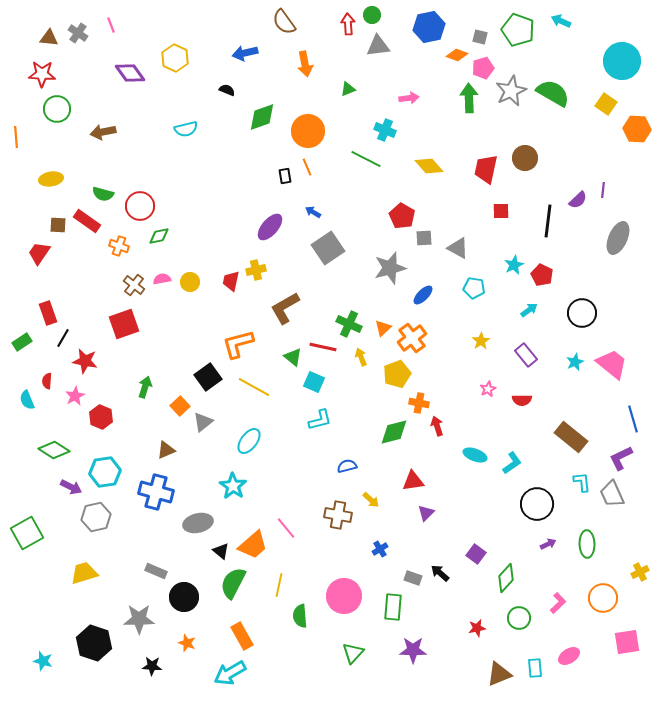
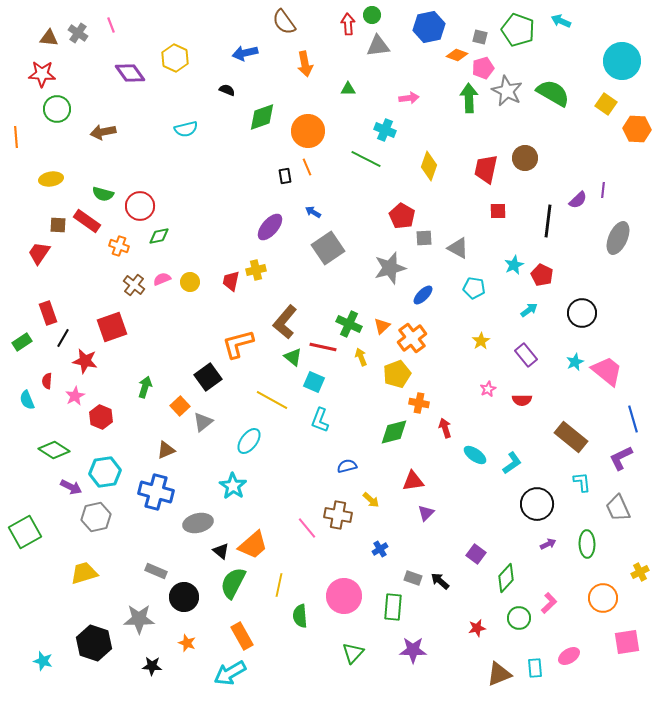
green triangle at (348, 89): rotated 21 degrees clockwise
gray star at (511, 91): moved 4 px left; rotated 20 degrees counterclockwise
yellow diamond at (429, 166): rotated 60 degrees clockwise
red square at (501, 211): moved 3 px left
pink semicircle at (162, 279): rotated 12 degrees counterclockwise
brown L-shape at (285, 308): moved 14 px down; rotated 20 degrees counterclockwise
red square at (124, 324): moved 12 px left, 3 px down
orange triangle at (383, 328): moved 1 px left, 2 px up
pink trapezoid at (612, 364): moved 5 px left, 7 px down
yellow line at (254, 387): moved 18 px right, 13 px down
cyan L-shape at (320, 420): rotated 125 degrees clockwise
red arrow at (437, 426): moved 8 px right, 2 px down
cyan ellipse at (475, 455): rotated 15 degrees clockwise
gray trapezoid at (612, 494): moved 6 px right, 14 px down
pink line at (286, 528): moved 21 px right
green square at (27, 533): moved 2 px left, 1 px up
black arrow at (440, 573): moved 8 px down
pink L-shape at (558, 603): moved 9 px left
